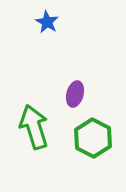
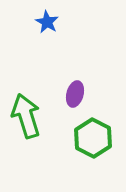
green arrow: moved 8 px left, 11 px up
